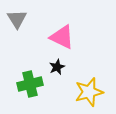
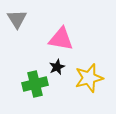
pink triangle: moved 1 px left, 2 px down; rotated 16 degrees counterclockwise
green cross: moved 5 px right
yellow star: moved 14 px up
